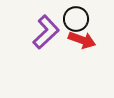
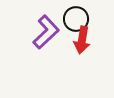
red arrow: rotated 80 degrees clockwise
